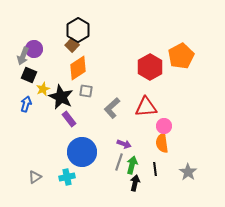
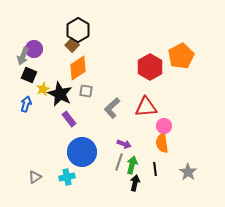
black star: moved 1 px left, 3 px up
